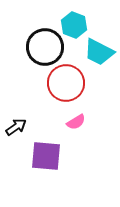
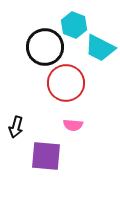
cyan trapezoid: moved 1 px right, 4 px up
pink semicircle: moved 3 px left, 3 px down; rotated 36 degrees clockwise
black arrow: rotated 140 degrees clockwise
